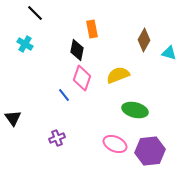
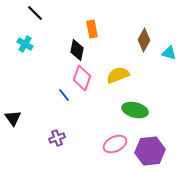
pink ellipse: rotated 50 degrees counterclockwise
